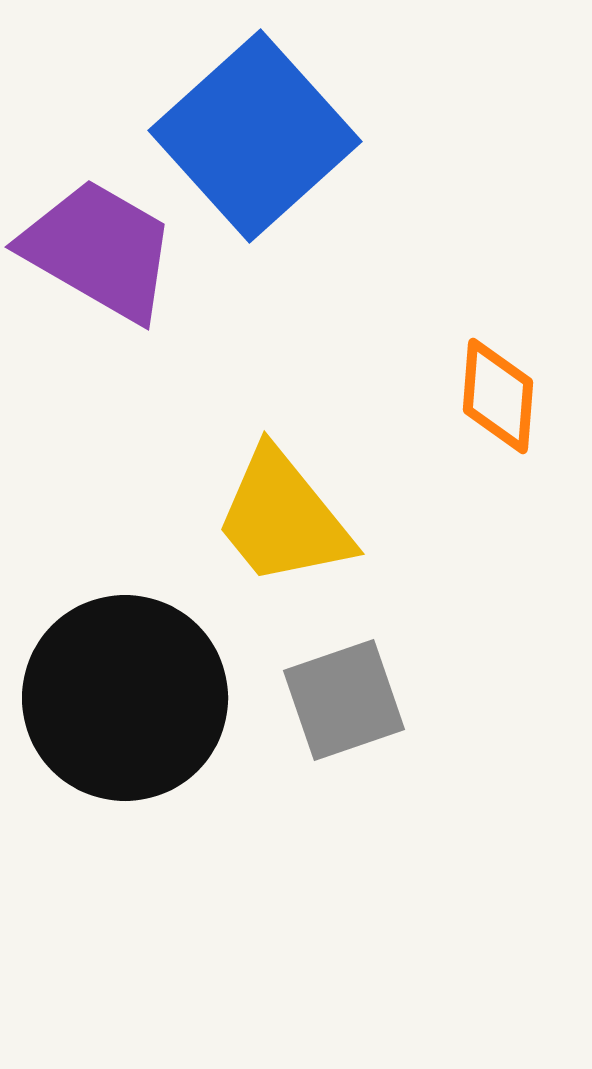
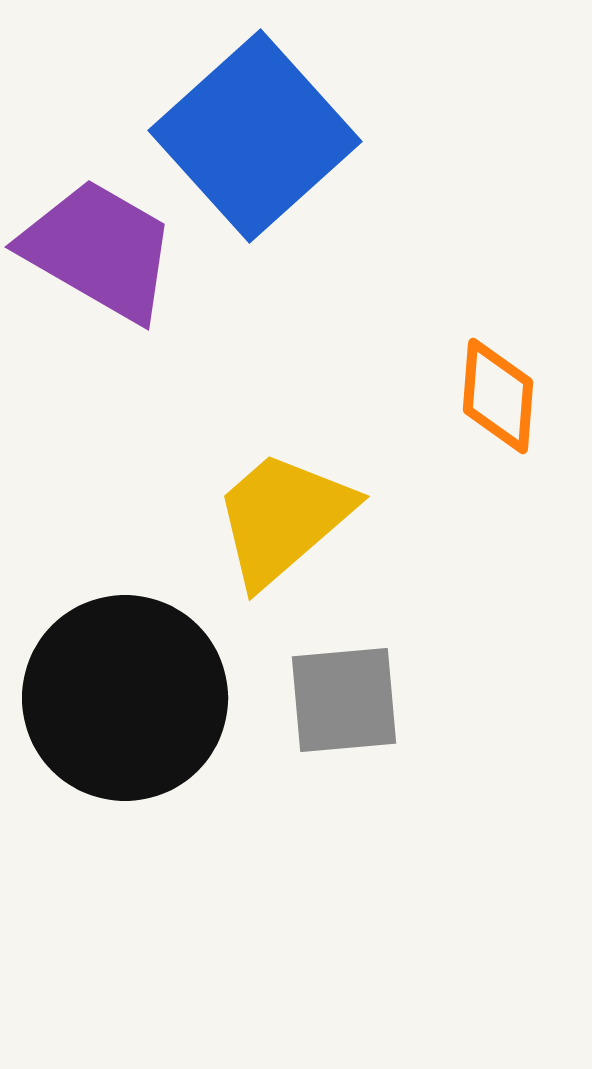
yellow trapezoid: rotated 88 degrees clockwise
gray square: rotated 14 degrees clockwise
